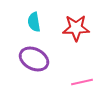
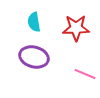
purple ellipse: moved 2 px up; rotated 12 degrees counterclockwise
pink line: moved 3 px right, 8 px up; rotated 35 degrees clockwise
